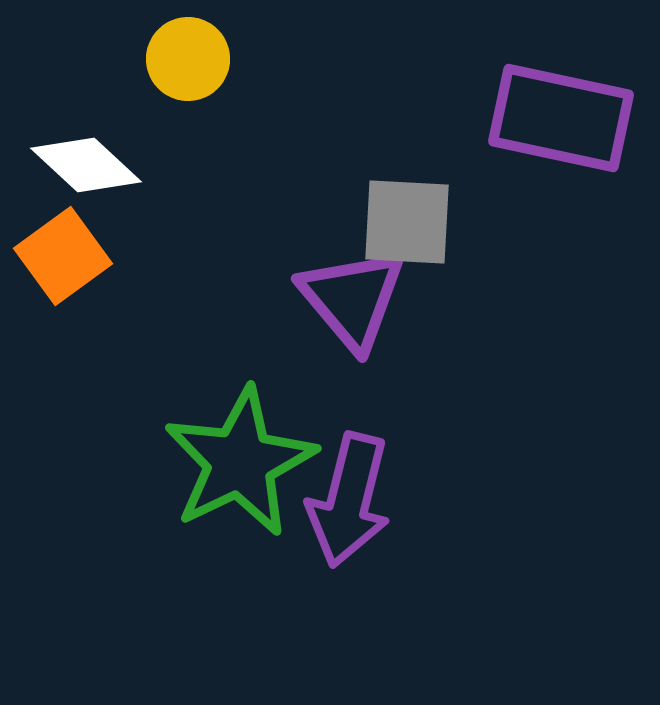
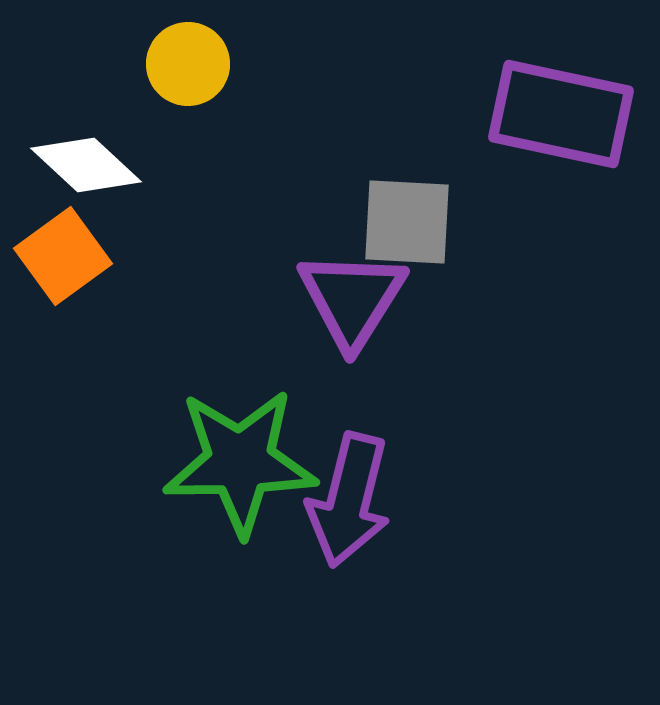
yellow circle: moved 5 px down
purple rectangle: moved 4 px up
purple triangle: rotated 12 degrees clockwise
green star: rotated 25 degrees clockwise
